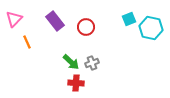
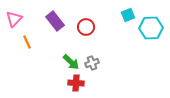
cyan square: moved 1 px left, 4 px up
cyan hexagon: rotated 15 degrees counterclockwise
